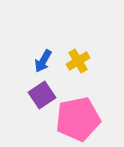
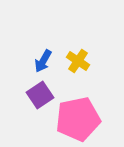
yellow cross: rotated 25 degrees counterclockwise
purple square: moved 2 px left
